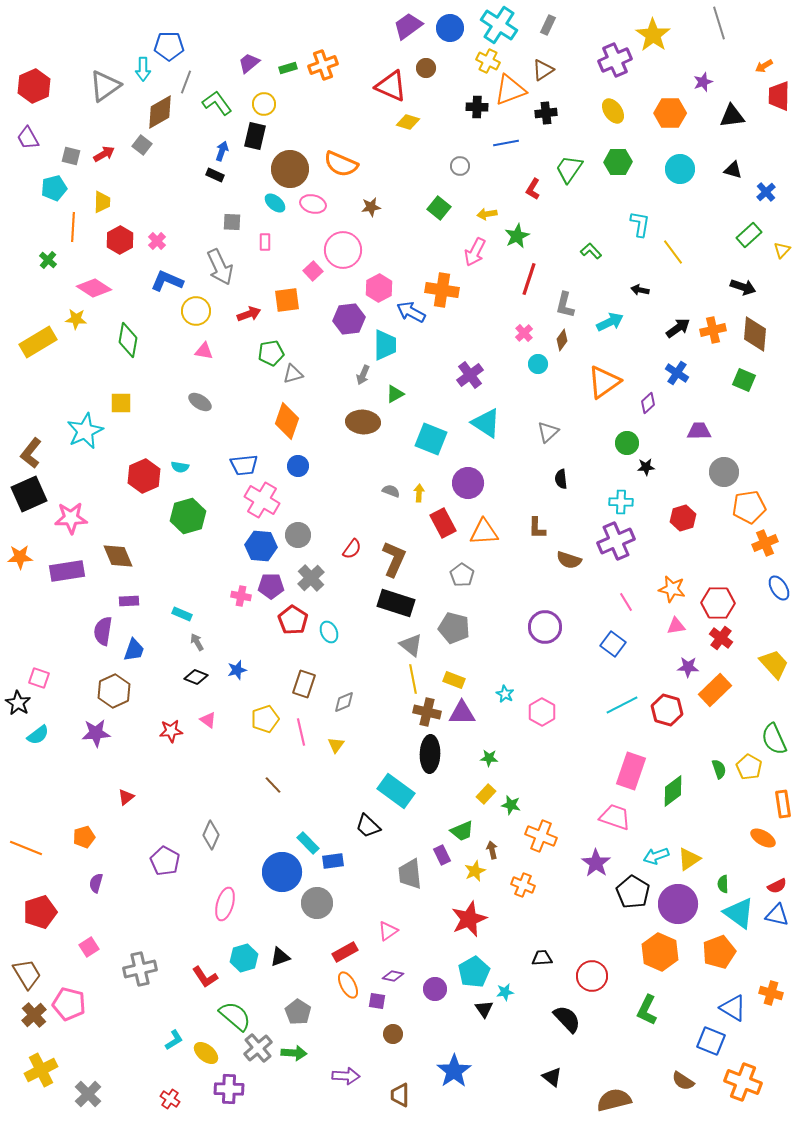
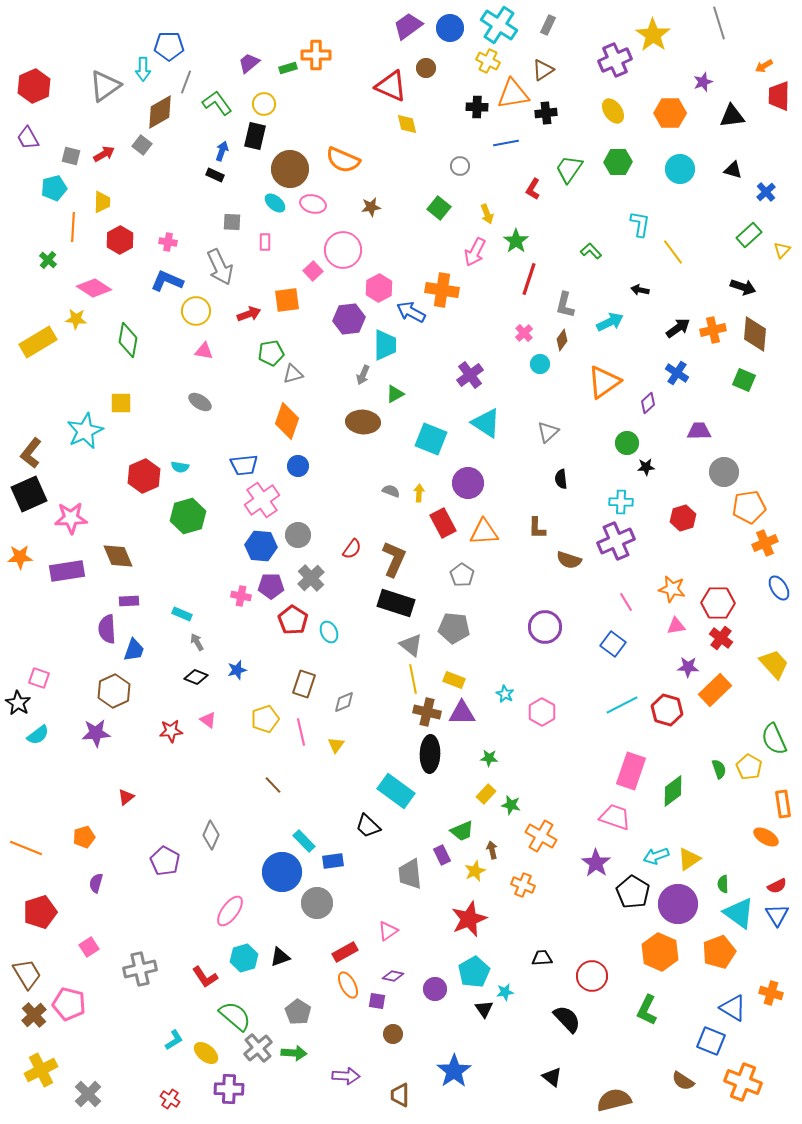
orange cross at (323, 65): moved 7 px left, 10 px up; rotated 20 degrees clockwise
orange triangle at (510, 90): moved 3 px right, 4 px down; rotated 12 degrees clockwise
yellow diamond at (408, 122): moved 1 px left, 2 px down; rotated 60 degrees clockwise
orange semicircle at (341, 164): moved 2 px right, 4 px up
yellow arrow at (487, 214): rotated 102 degrees counterclockwise
green star at (517, 236): moved 1 px left, 5 px down; rotated 10 degrees counterclockwise
pink cross at (157, 241): moved 11 px right, 1 px down; rotated 36 degrees counterclockwise
cyan circle at (538, 364): moved 2 px right
pink cross at (262, 500): rotated 24 degrees clockwise
gray pentagon at (454, 628): rotated 8 degrees counterclockwise
purple semicircle at (103, 631): moved 4 px right, 2 px up; rotated 12 degrees counterclockwise
orange cross at (541, 836): rotated 8 degrees clockwise
orange ellipse at (763, 838): moved 3 px right, 1 px up
cyan rectangle at (308, 843): moved 4 px left, 2 px up
pink ellipse at (225, 904): moved 5 px right, 7 px down; rotated 20 degrees clockwise
blue triangle at (777, 915): rotated 45 degrees clockwise
